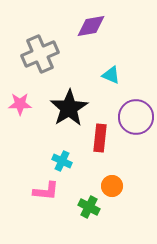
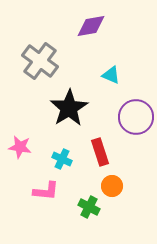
gray cross: moved 7 px down; rotated 30 degrees counterclockwise
pink star: moved 43 px down; rotated 10 degrees clockwise
red rectangle: moved 14 px down; rotated 24 degrees counterclockwise
cyan cross: moved 2 px up
